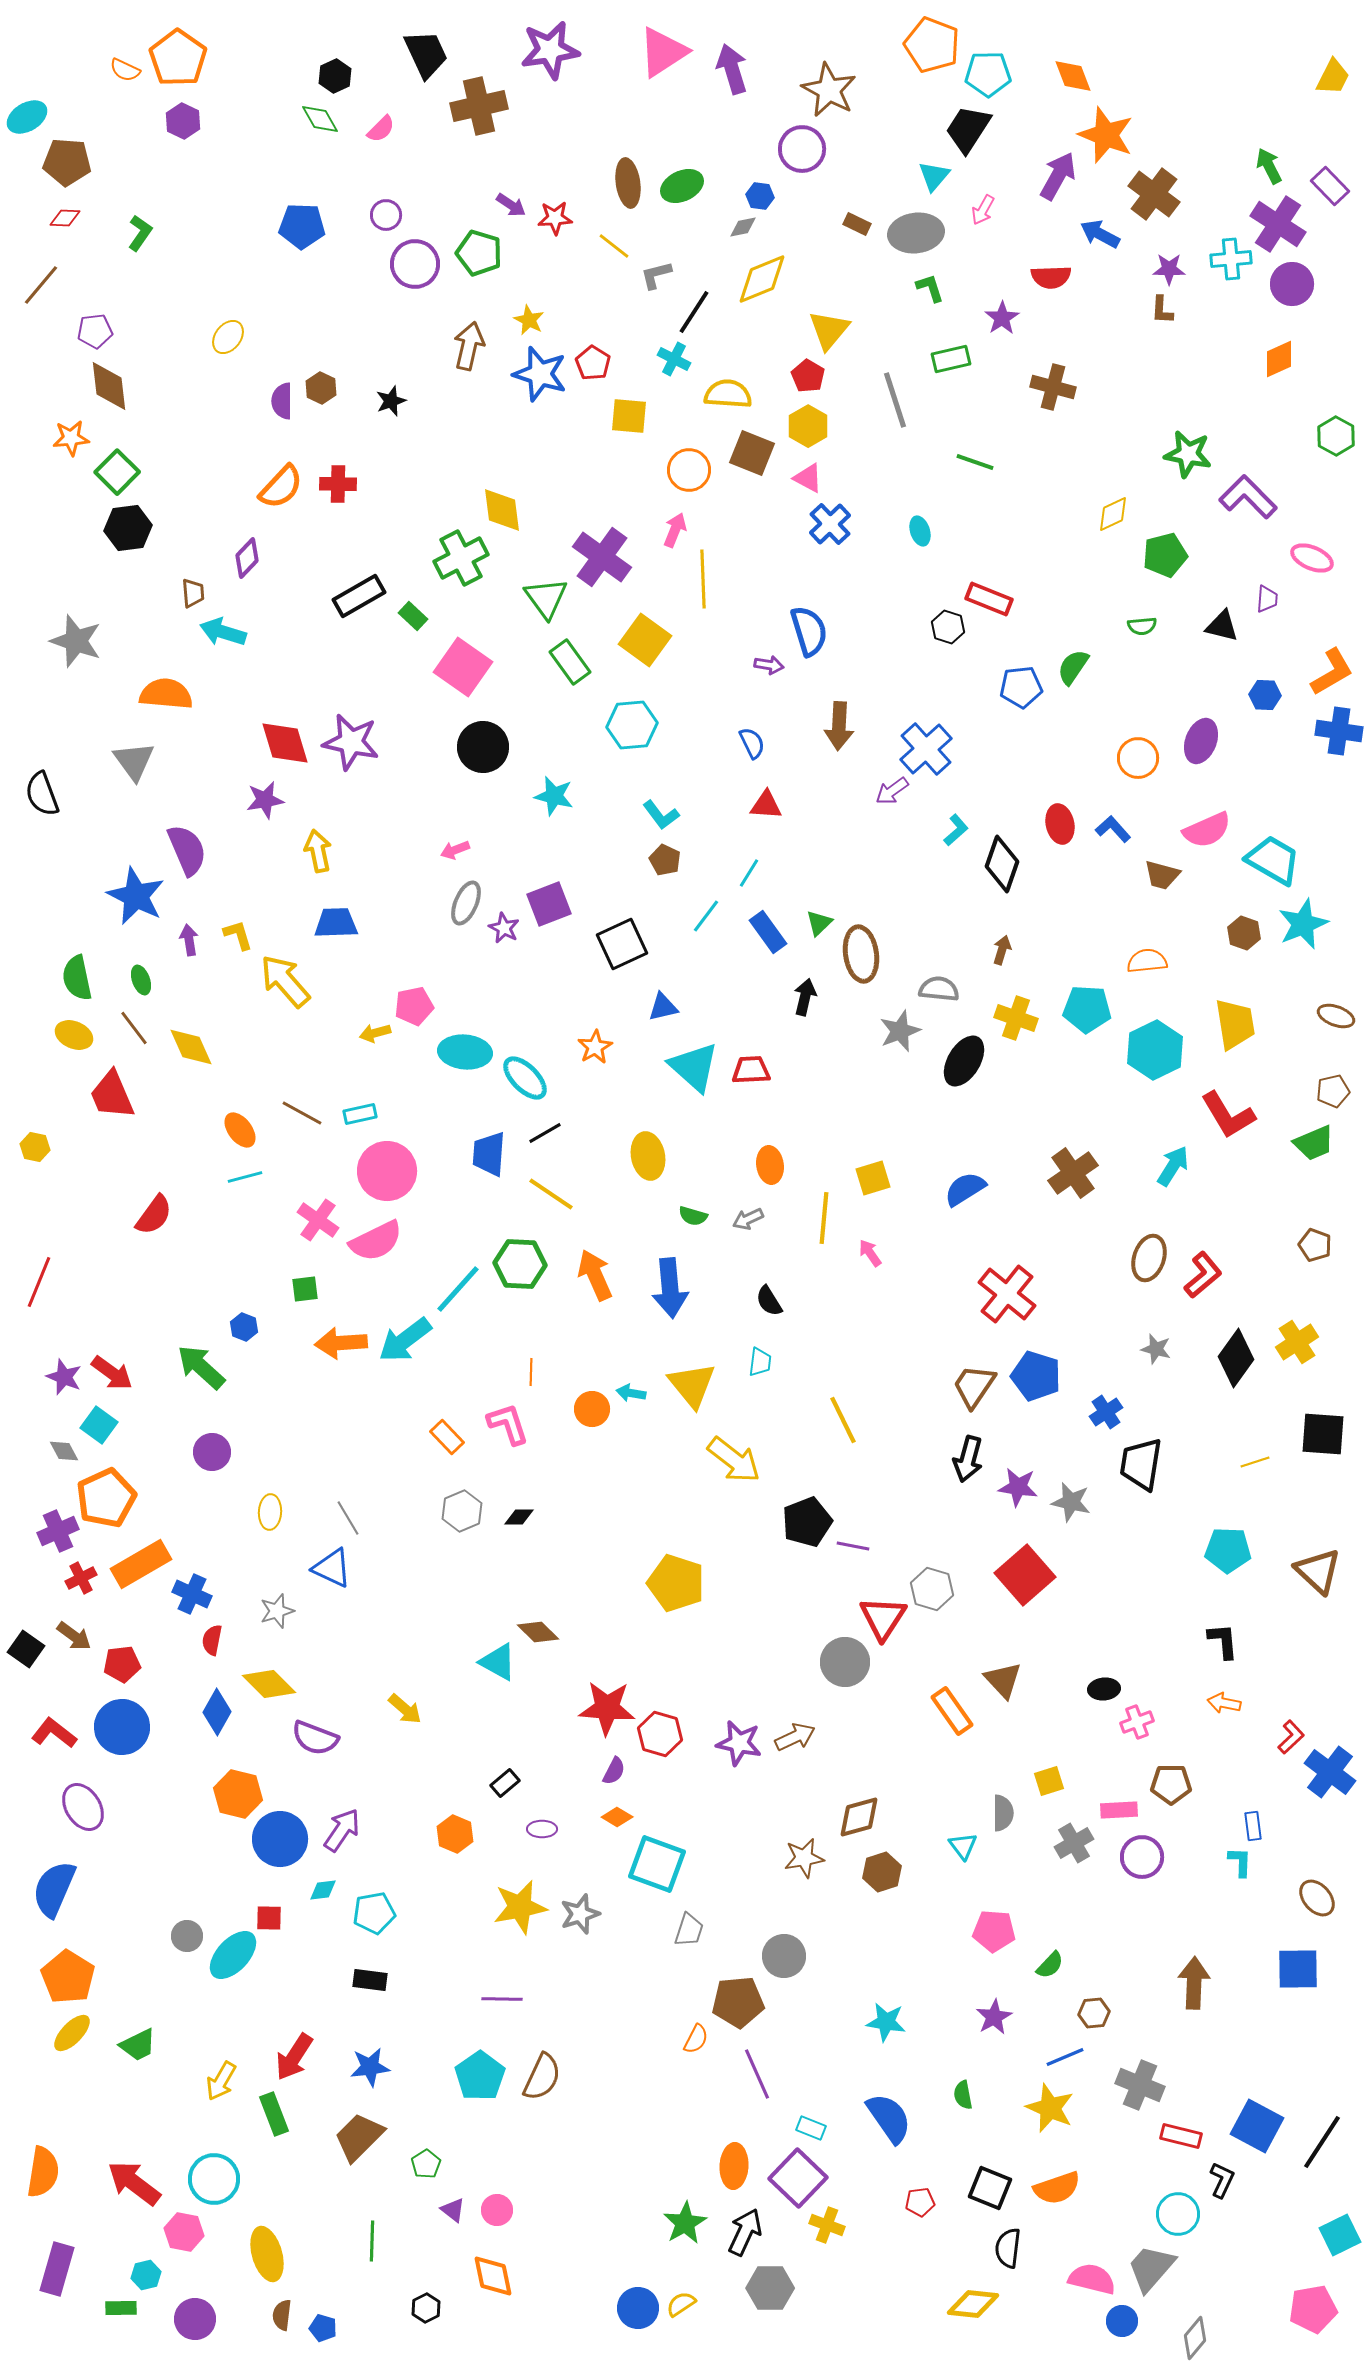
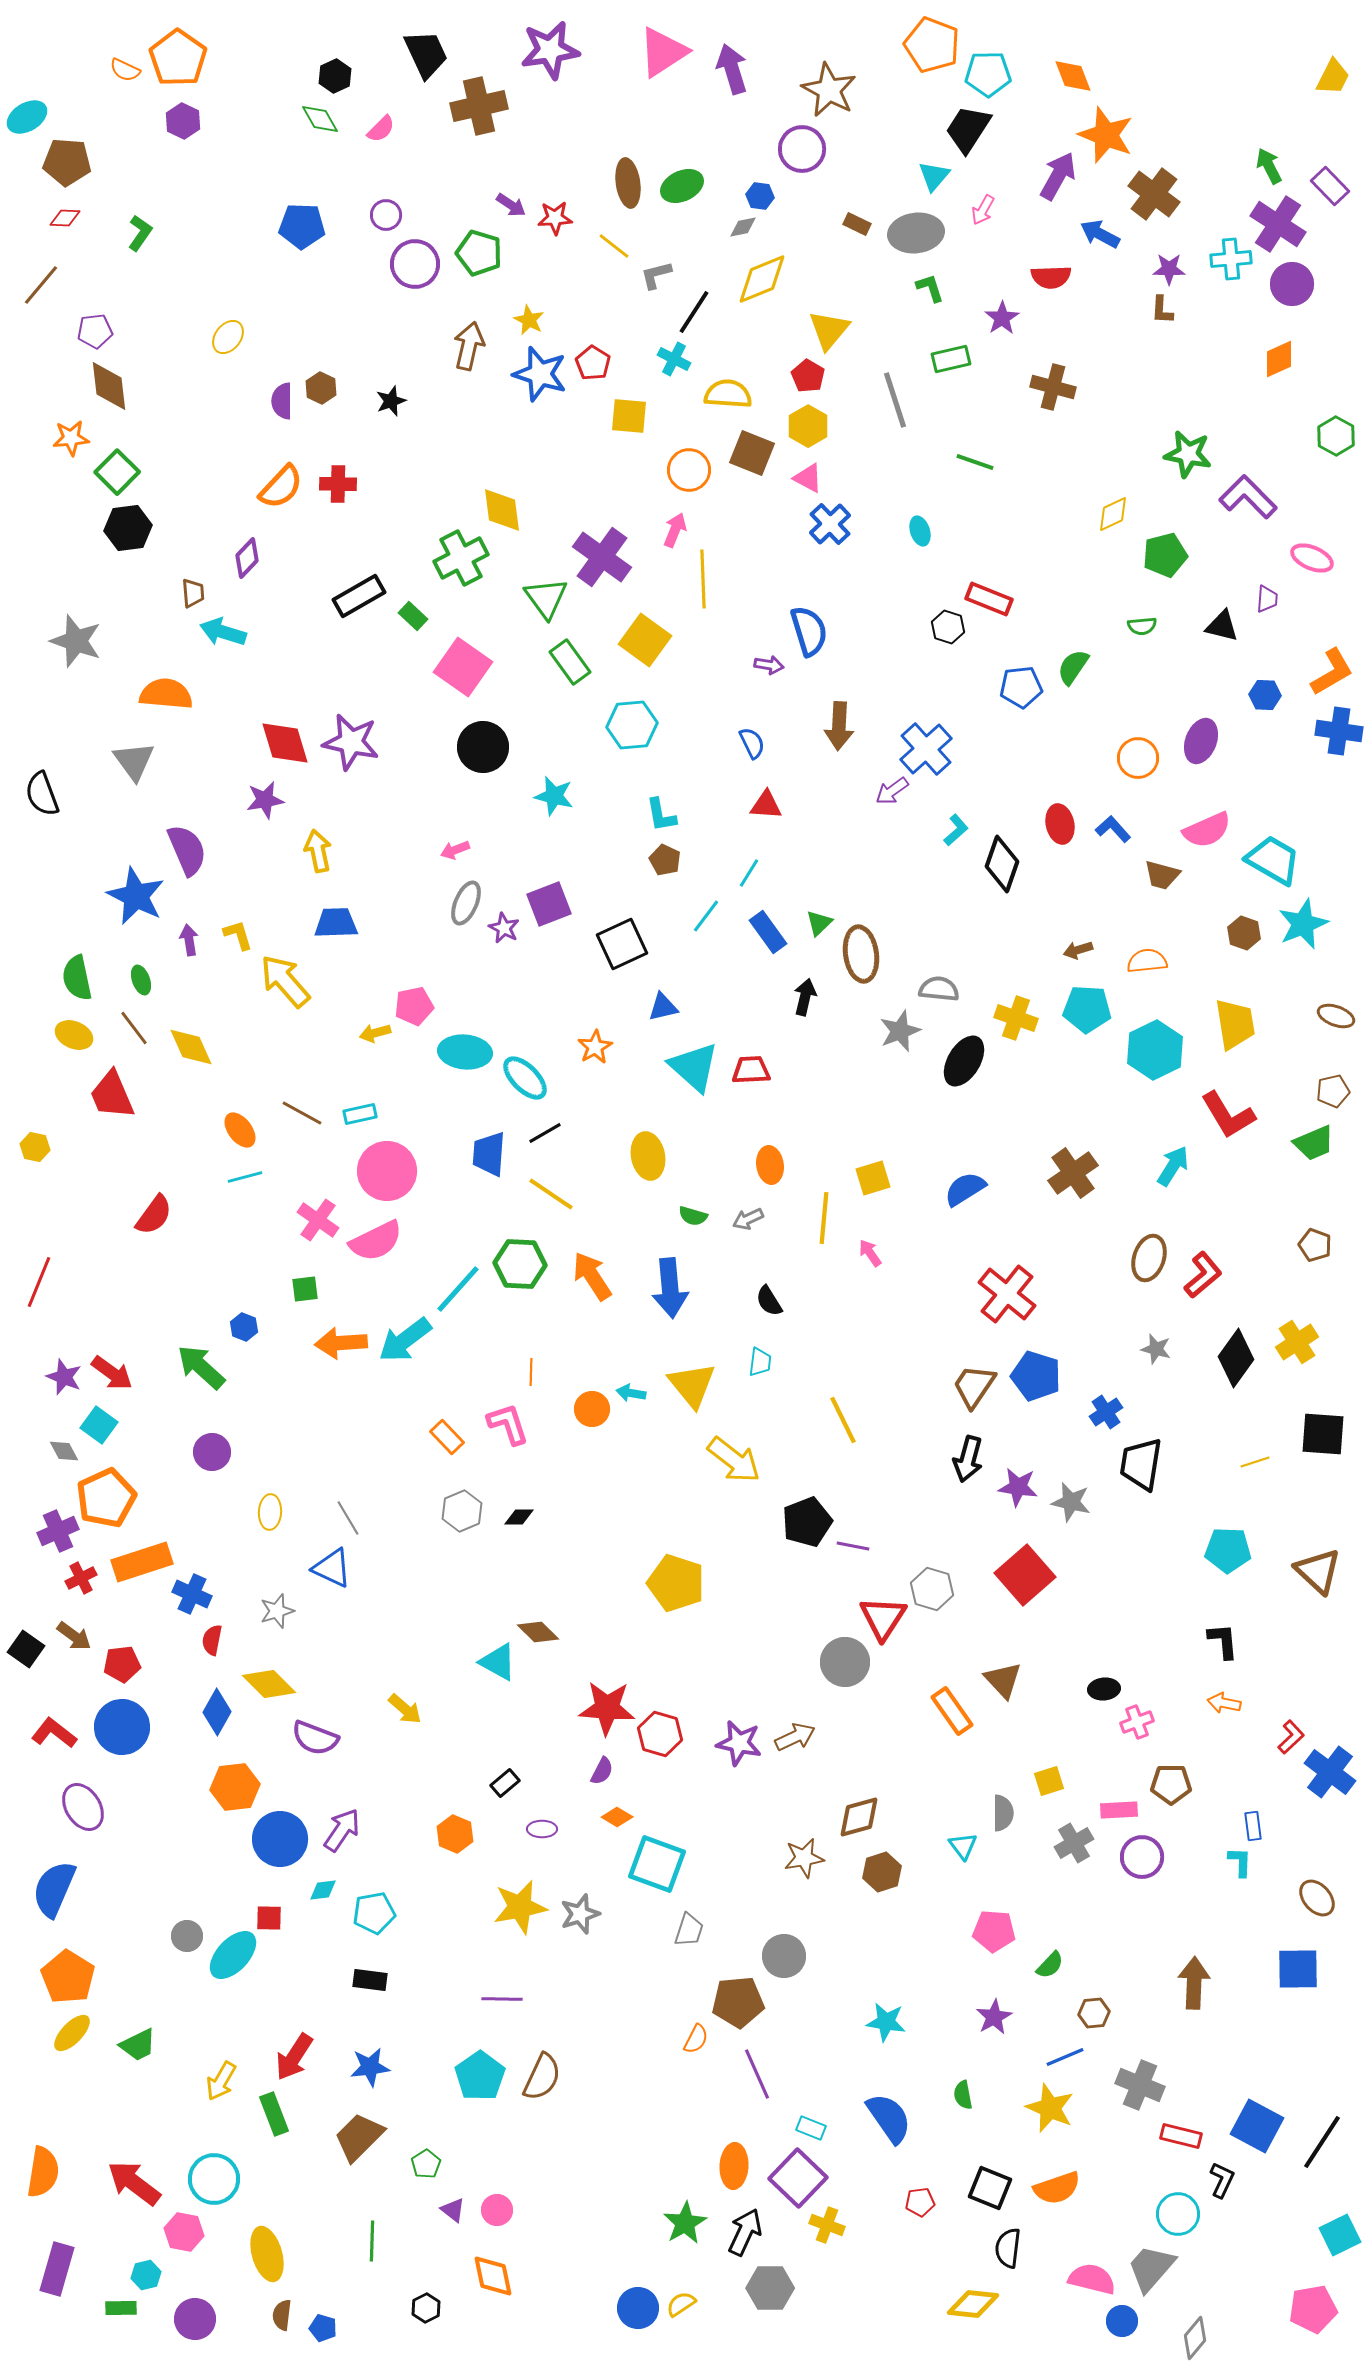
cyan L-shape at (661, 815): rotated 27 degrees clockwise
brown arrow at (1002, 950): moved 76 px right; rotated 124 degrees counterclockwise
orange arrow at (595, 1275): moved 3 px left, 1 px down; rotated 9 degrees counterclockwise
orange rectangle at (141, 1564): moved 1 px right, 2 px up; rotated 12 degrees clockwise
purple semicircle at (614, 1771): moved 12 px left
orange hexagon at (238, 1794): moved 3 px left, 7 px up; rotated 21 degrees counterclockwise
